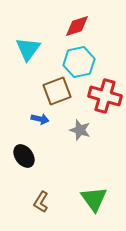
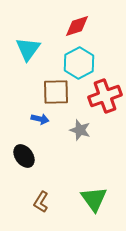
cyan hexagon: moved 1 px down; rotated 16 degrees counterclockwise
brown square: moved 1 px left, 1 px down; rotated 20 degrees clockwise
red cross: rotated 36 degrees counterclockwise
